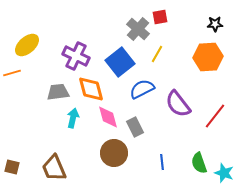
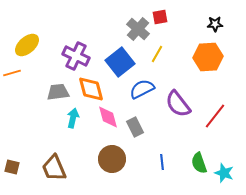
brown circle: moved 2 px left, 6 px down
